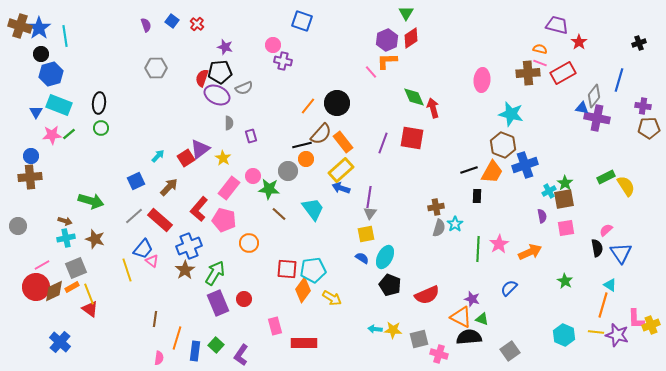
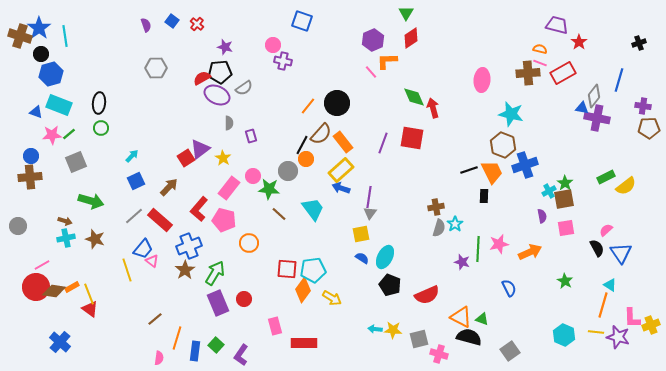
brown cross at (20, 26): moved 10 px down
purple hexagon at (387, 40): moved 14 px left
red semicircle at (202, 78): rotated 42 degrees clockwise
gray semicircle at (244, 88): rotated 12 degrees counterclockwise
blue triangle at (36, 112): rotated 40 degrees counterclockwise
black line at (302, 145): rotated 48 degrees counterclockwise
cyan arrow at (158, 156): moved 26 px left
orange trapezoid at (492, 172): rotated 55 degrees counterclockwise
yellow semicircle at (626, 186): rotated 85 degrees clockwise
black rectangle at (477, 196): moved 7 px right
yellow square at (366, 234): moved 5 px left
pink star at (499, 244): rotated 18 degrees clockwise
black semicircle at (597, 248): rotated 18 degrees counterclockwise
gray square at (76, 268): moved 106 px up
blue semicircle at (509, 288): rotated 108 degrees clockwise
brown diamond at (54, 291): rotated 35 degrees clockwise
purple star at (472, 299): moved 10 px left, 37 px up
brown line at (155, 319): rotated 42 degrees clockwise
pink L-shape at (636, 319): moved 4 px left, 1 px up
purple star at (617, 335): moved 1 px right, 2 px down
black semicircle at (469, 337): rotated 20 degrees clockwise
